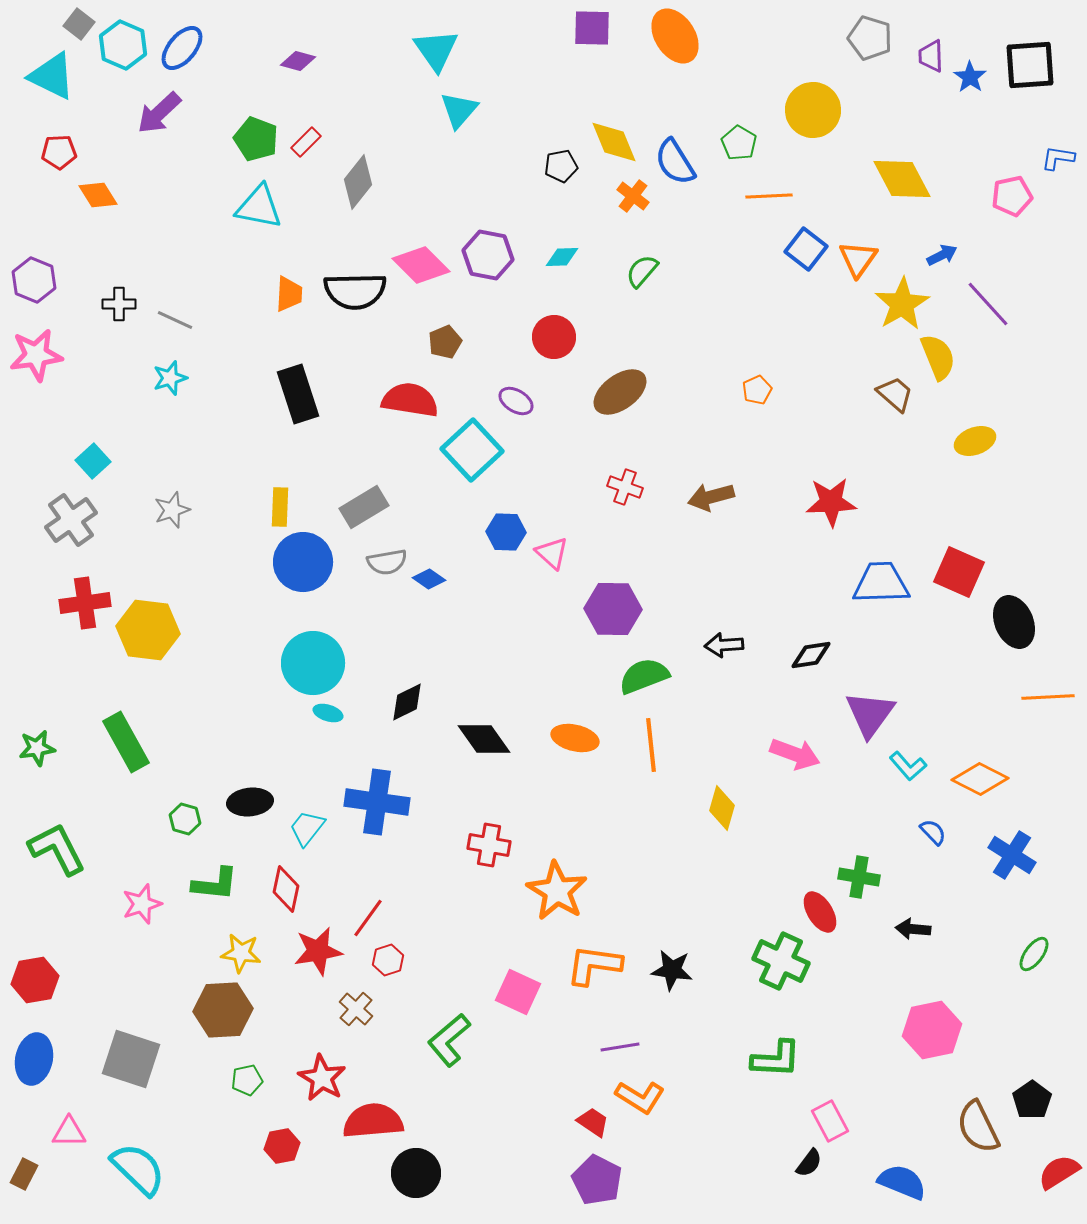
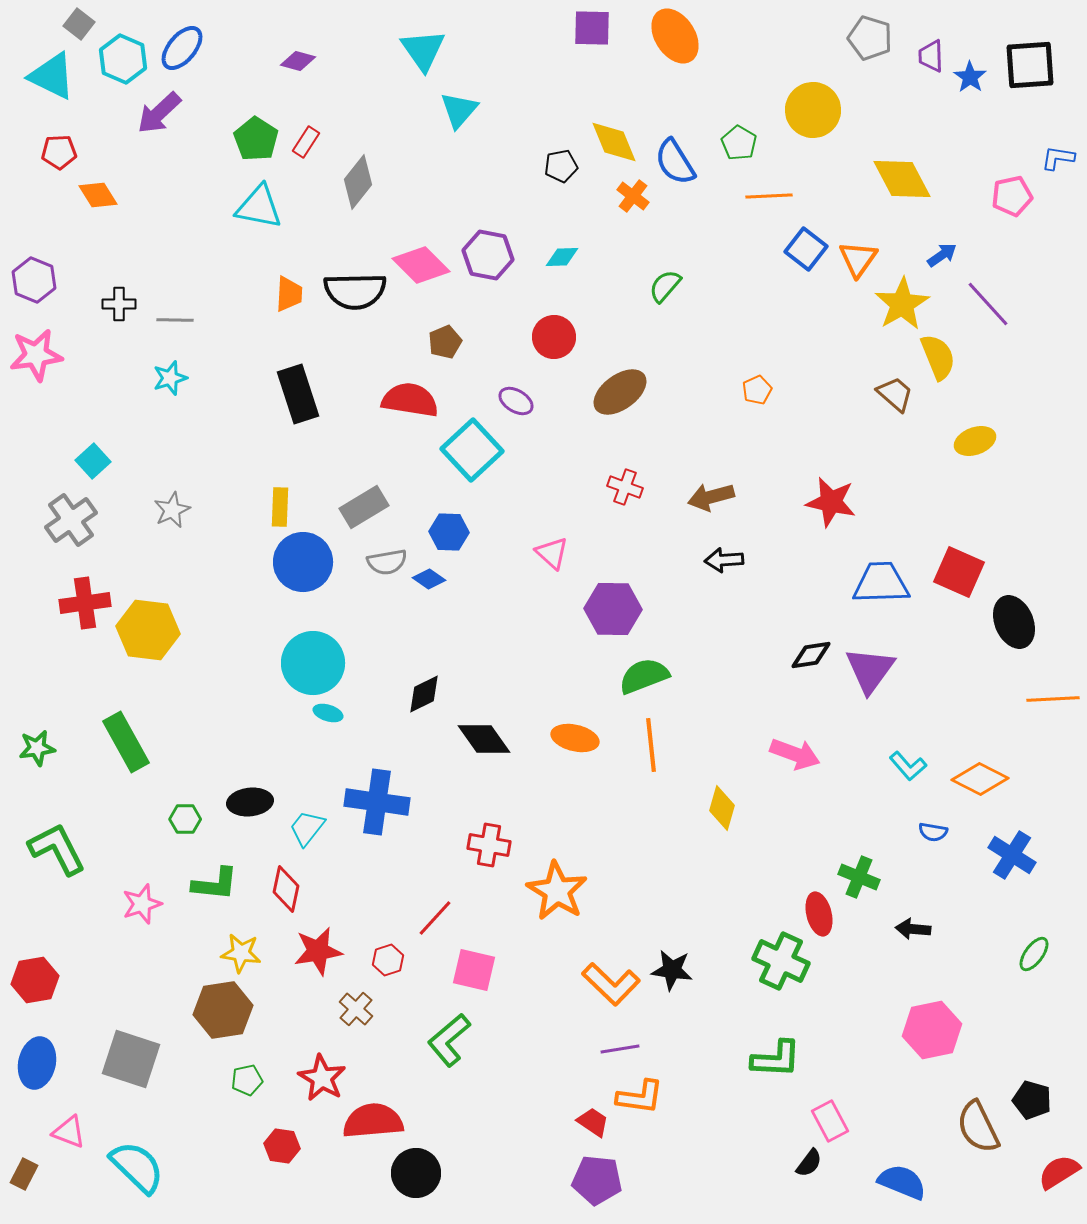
cyan hexagon at (123, 45): moved 14 px down
cyan triangle at (436, 50): moved 13 px left
green pentagon at (256, 139): rotated 12 degrees clockwise
red rectangle at (306, 142): rotated 12 degrees counterclockwise
blue arrow at (942, 255): rotated 8 degrees counterclockwise
green semicircle at (642, 271): moved 23 px right, 15 px down
gray line at (175, 320): rotated 24 degrees counterclockwise
red star at (831, 502): rotated 15 degrees clockwise
gray star at (172, 510): rotated 6 degrees counterclockwise
blue hexagon at (506, 532): moved 57 px left
black arrow at (724, 645): moved 85 px up
orange line at (1048, 697): moved 5 px right, 2 px down
black diamond at (407, 702): moved 17 px right, 8 px up
purple triangle at (870, 714): moved 44 px up
green hexagon at (185, 819): rotated 16 degrees counterclockwise
blue semicircle at (933, 832): rotated 144 degrees clockwise
green cross at (859, 877): rotated 12 degrees clockwise
red ellipse at (820, 912): moved 1 px left, 2 px down; rotated 18 degrees clockwise
red line at (368, 918): moved 67 px right; rotated 6 degrees clockwise
orange L-shape at (594, 965): moved 17 px right, 19 px down; rotated 144 degrees counterclockwise
pink square at (518, 992): moved 44 px left, 22 px up; rotated 12 degrees counterclockwise
brown hexagon at (223, 1010): rotated 6 degrees counterclockwise
purple line at (620, 1047): moved 2 px down
blue ellipse at (34, 1059): moved 3 px right, 4 px down
orange L-shape at (640, 1097): rotated 24 degrees counterclockwise
black pentagon at (1032, 1100): rotated 21 degrees counterclockwise
pink triangle at (69, 1132): rotated 21 degrees clockwise
red hexagon at (282, 1146): rotated 20 degrees clockwise
cyan semicircle at (138, 1169): moved 1 px left, 2 px up
purple pentagon at (597, 1180): rotated 21 degrees counterclockwise
